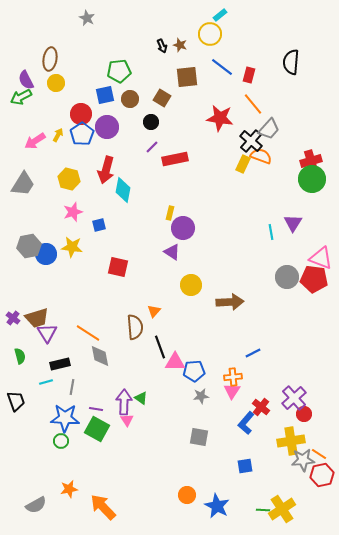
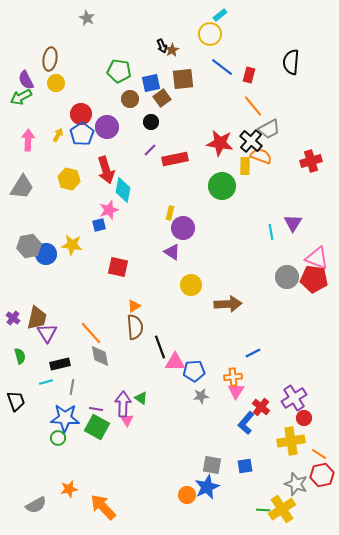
brown star at (180, 45): moved 8 px left, 5 px down; rotated 24 degrees clockwise
green pentagon at (119, 71): rotated 15 degrees clockwise
brown square at (187, 77): moved 4 px left, 2 px down
blue square at (105, 95): moved 46 px right, 12 px up
brown square at (162, 98): rotated 24 degrees clockwise
orange line at (253, 104): moved 2 px down
red star at (220, 118): moved 25 px down
gray trapezoid at (269, 129): rotated 20 degrees clockwise
pink arrow at (35, 141): moved 7 px left, 1 px up; rotated 125 degrees clockwise
purple line at (152, 147): moved 2 px left, 3 px down
yellow rectangle at (243, 164): moved 2 px right, 2 px down; rotated 24 degrees counterclockwise
red arrow at (106, 170): rotated 32 degrees counterclockwise
green circle at (312, 179): moved 90 px left, 7 px down
gray trapezoid at (23, 184): moved 1 px left, 3 px down
pink star at (73, 212): moved 36 px right, 2 px up
yellow star at (72, 247): moved 2 px up
pink triangle at (321, 258): moved 4 px left
brown arrow at (230, 302): moved 2 px left, 2 px down
orange triangle at (154, 311): moved 20 px left, 5 px up; rotated 16 degrees clockwise
brown trapezoid at (37, 318): rotated 60 degrees counterclockwise
orange line at (88, 333): moved 3 px right; rotated 15 degrees clockwise
pink triangle at (232, 391): moved 4 px right
purple cross at (294, 398): rotated 10 degrees clockwise
purple arrow at (124, 402): moved 1 px left, 2 px down
red circle at (304, 414): moved 4 px down
green square at (97, 429): moved 2 px up
gray square at (199, 437): moved 13 px right, 28 px down
green circle at (61, 441): moved 3 px left, 3 px up
gray star at (303, 460): moved 7 px left, 24 px down; rotated 25 degrees clockwise
blue star at (217, 506): moved 10 px left, 19 px up; rotated 20 degrees clockwise
